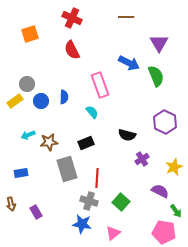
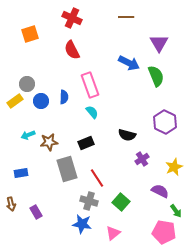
pink rectangle: moved 10 px left
red line: rotated 36 degrees counterclockwise
